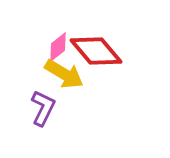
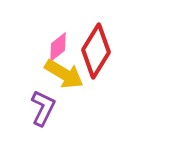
red diamond: rotated 72 degrees clockwise
